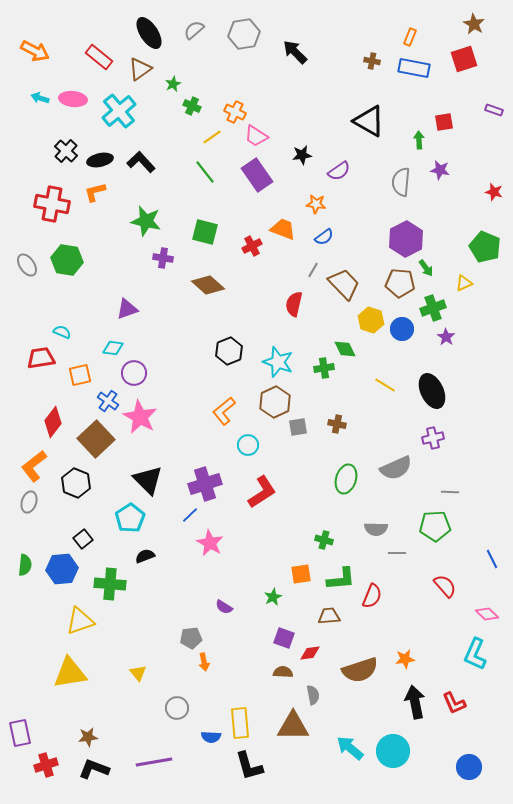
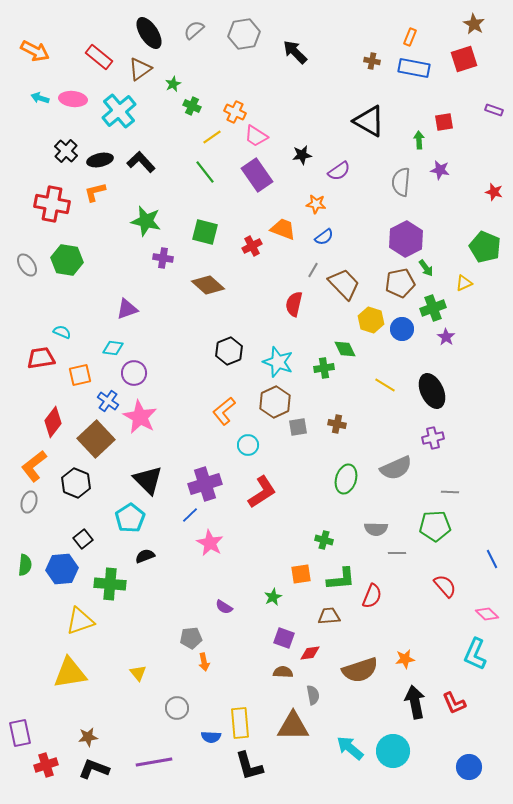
brown pentagon at (400, 283): rotated 16 degrees counterclockwise
